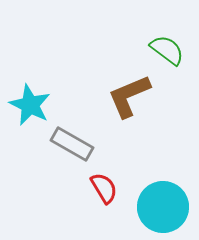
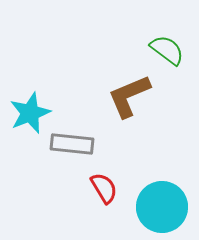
cyan star: moved 8 px down; rotated 24 degrees clockwise
gray rectangle: rotated 24 degrees counterclockwise
cyan circle: moved 1 px left
